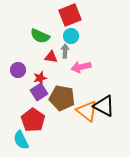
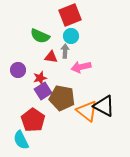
purple square: moved 4 px right, 1 px up
